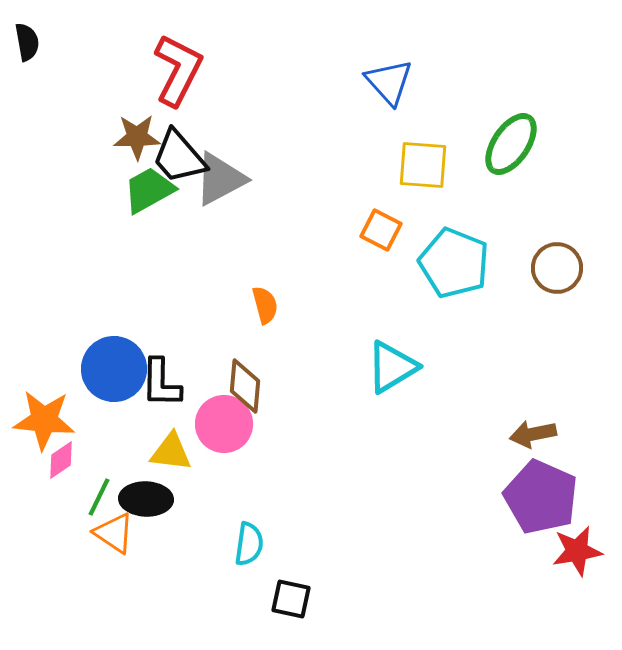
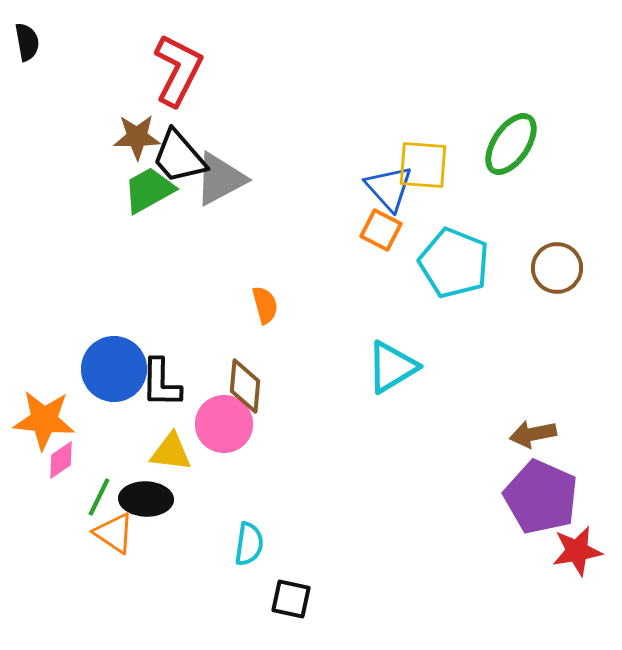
blue triangle: moved 106 px down
